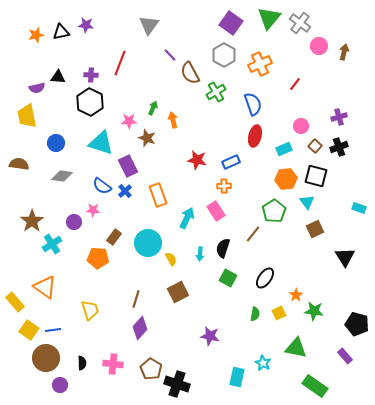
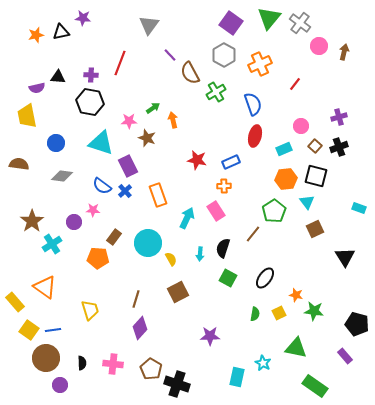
purple star at (86, 25): moved 3 px left, 7 px up
black hexagon at (90, 102): rotated 16 degrees counterclockwise
green arrow at (153, 108): rotated 32 degrees clockwise
orange star at (296, 295): rotated 24 degrees counterclockwise
purple star at (210, 336): rotated 12 degrees counterclockwise
